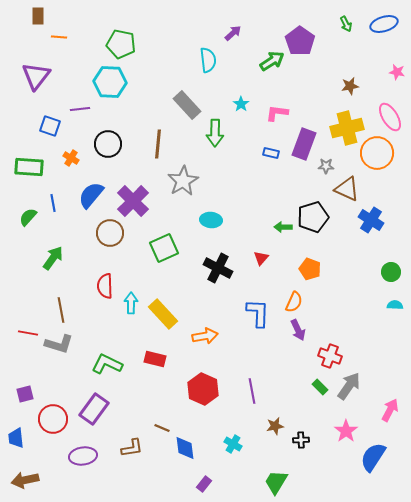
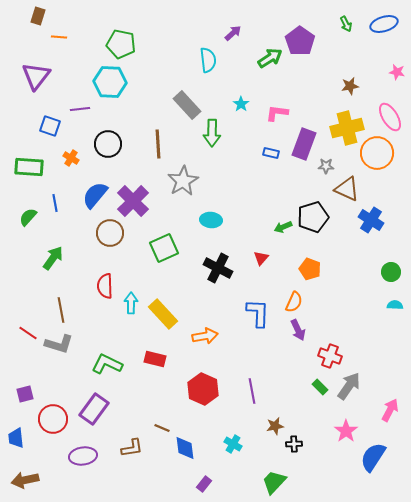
brown rectangle at (38, 16): rotated 18 degrees clockwise
green arrow at (272, 61): moved 2 px left, 3 px up
green arrow at (215, 133): moved 3 px left
brown line at (158, 144): rotated 8 degrees counterclockwise
blue semicircle at (91, 195): moved 4 px right
blue line at (53, 203): moved 2 px right
green arrow at (283, 227): rotated 24 degrees counterclockwise
red line at (28, 333): rotated 24 degrees clockwise
black cross at (301, 440): moved 7 px left, 4 px down
green trapezoid at (276, 482): moved 2 px left; rotated 12 degrees clockwise
